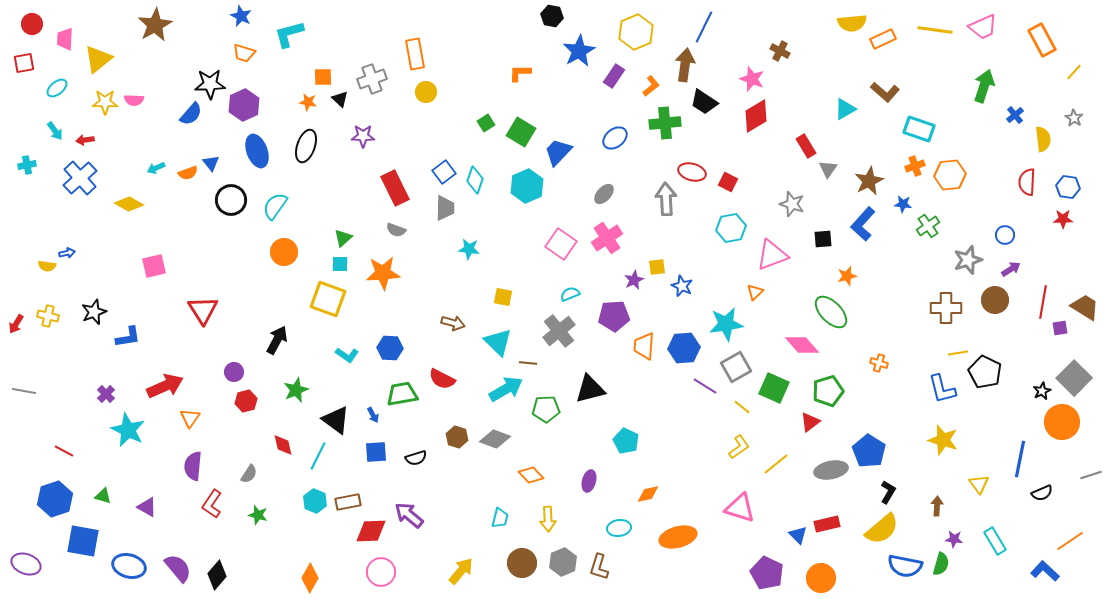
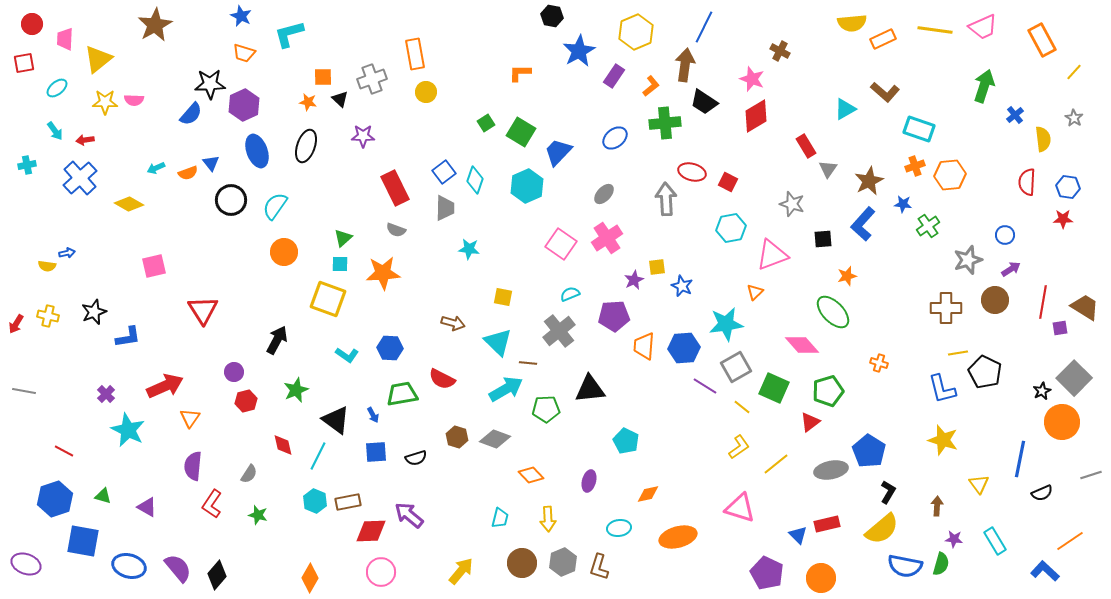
green ellipse at (831, 312): moved 2 px right
black triangle at (590, 389): rotated 8 degrees clockwise
